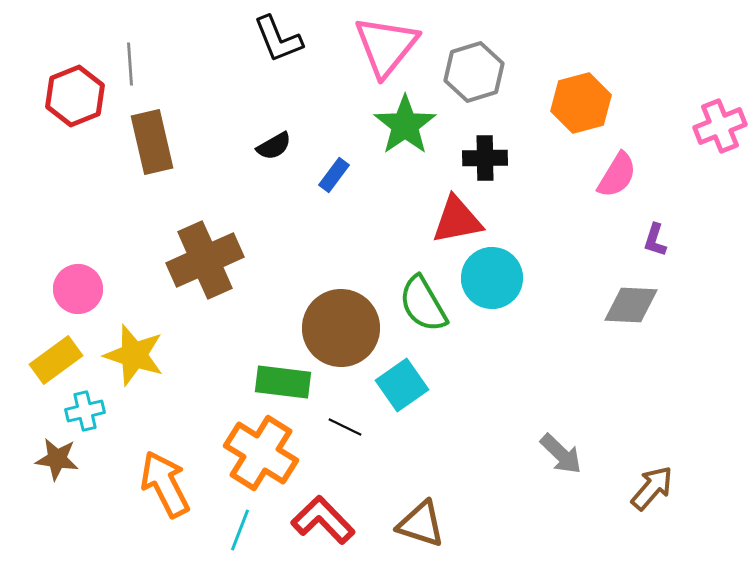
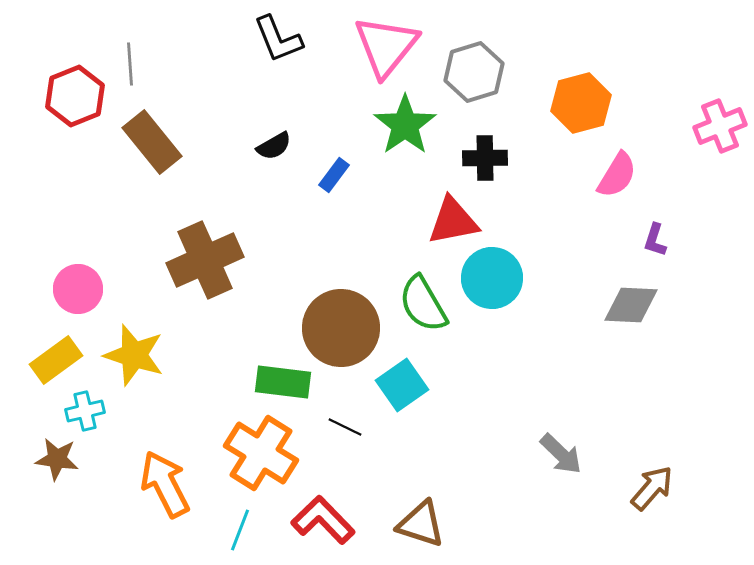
brown rectangle: rotated 26 degrees counterclockwise
red triangle: moved 4 px left, 1 px down
